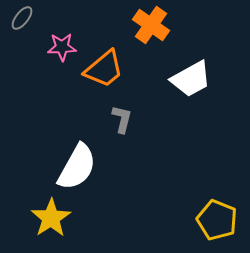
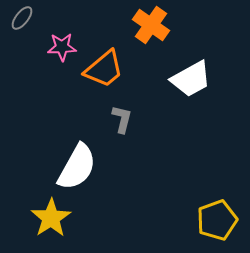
yellow pentagon: rotated 30 degrees clockwise
